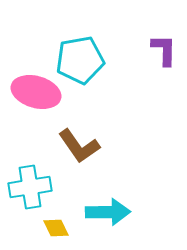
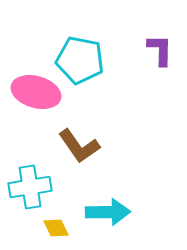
purple L-shape: moved 4 px left
cyan pentagon: rotated 21 degrees clockwise
